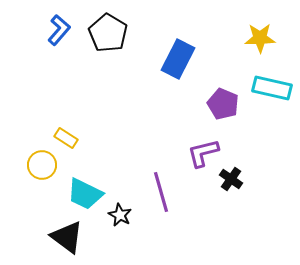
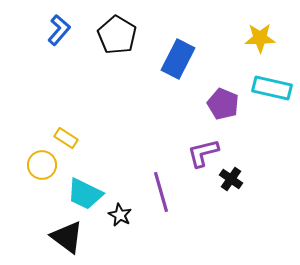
black pentagon: moved 9 px right, 2 px down
